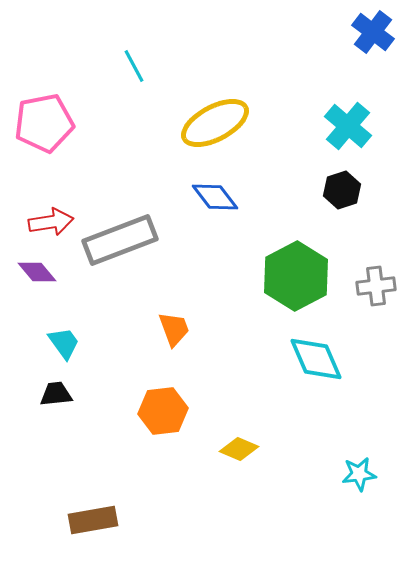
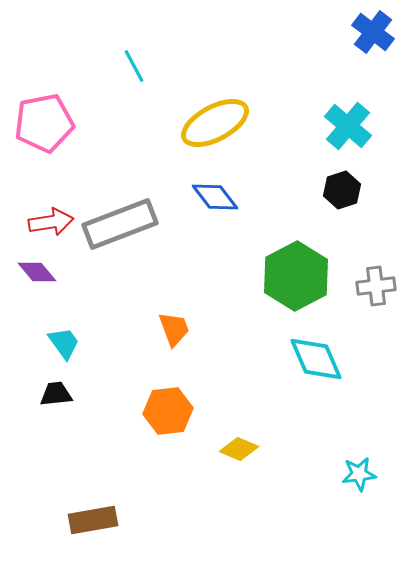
gray rectangle: moved 16 px up
orange hexagon: moved 5 px right
